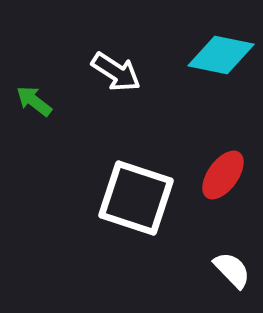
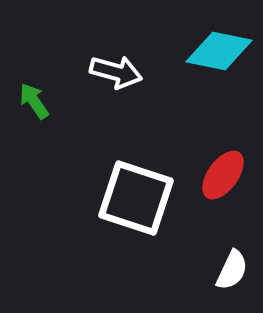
cyan diamond: moved 2 px left, 4 px up
white arrow: rotated 18 degrees counterclockwise
green arrow: rotated 18 degrees clockwise
white semicircle: rotated 69 degrees clockwise
